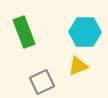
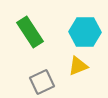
green rectangle: moved 6 px right; rotated 12 degrees counterclockwise
